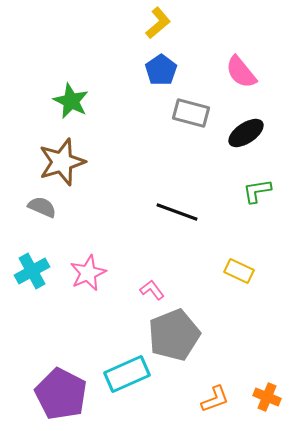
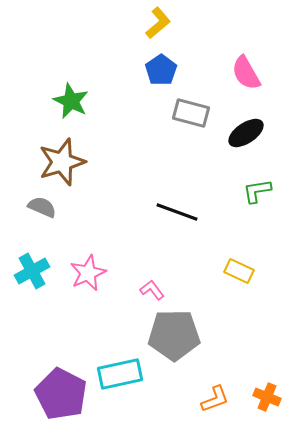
pink semicircle: moved 5 px right, 1 px down; rotated 9 degrees clockwise
gray pentagon: rotated 21 degrees clockwise
cyan rectangle: moved 7 px left; rotated 12 degrees clockwise
